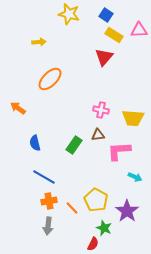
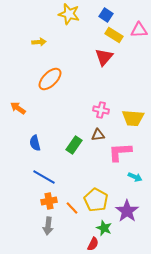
pink L-shape: moved 1 px right, 1 px down
